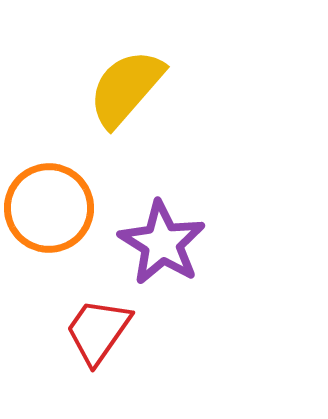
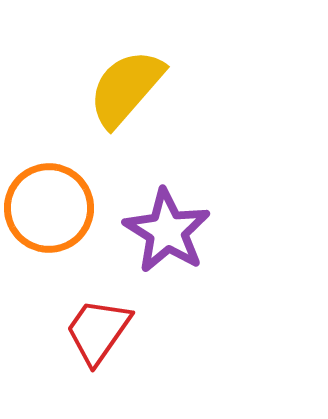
purple star: moved 5 px right, 12 px up
